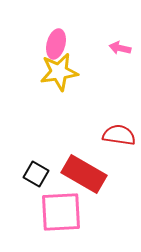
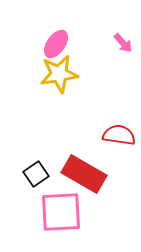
pink ellipse: rotated 20 degrees clockwise
pink arrow: moved 3 px right, 5 px up; rotated 145 degrees counterclockwise
yellow star: moved 2 px down
black square: rotated 25 degrees clockwise
